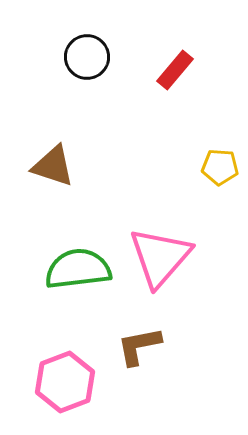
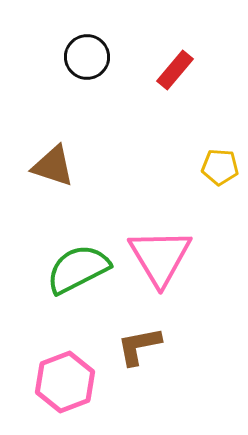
pink triangle: rotated 12 degrees counterclockwise
green semicircle: rotated 20 degrees counterclockwise
